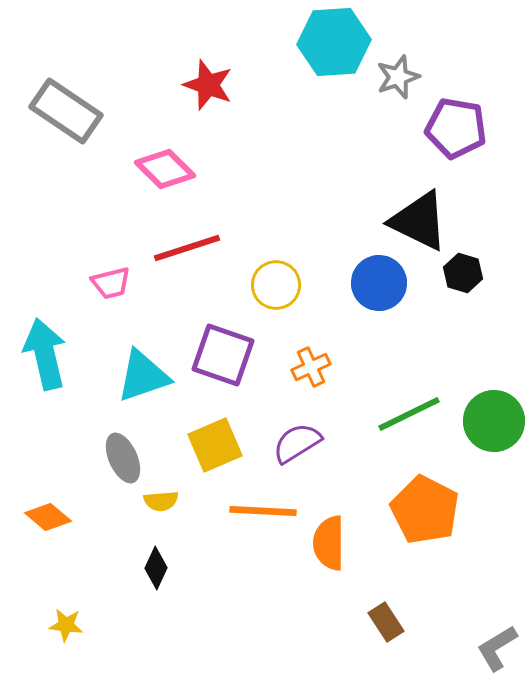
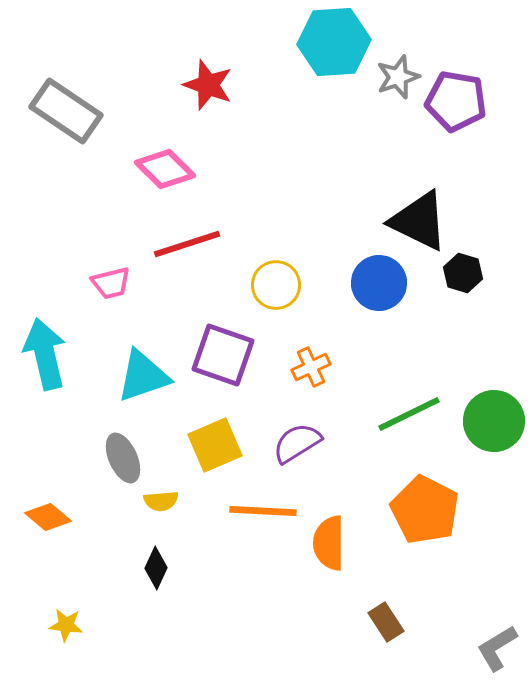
purple pentagon: moved 27 px up
red line: moved 4 px up
